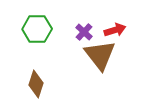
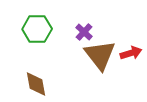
red arrow: moved 16 px right, 23 px down
brown diamond: rotated 28 degrees counterclockwise
